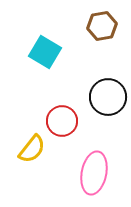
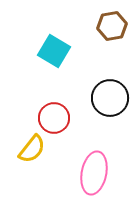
brown hexagon: moved 10 px right
cyan square: moved 9 px right, 1 px up
black circle: moved 2 px right, 1 px down
red circle: moved 8 px left, 3 px up
